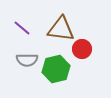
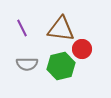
purple line: rotated 24 degrees clockwise
gray semicircle: moved 4 px down
green hexagon: moved 5 px right, 3 px up
